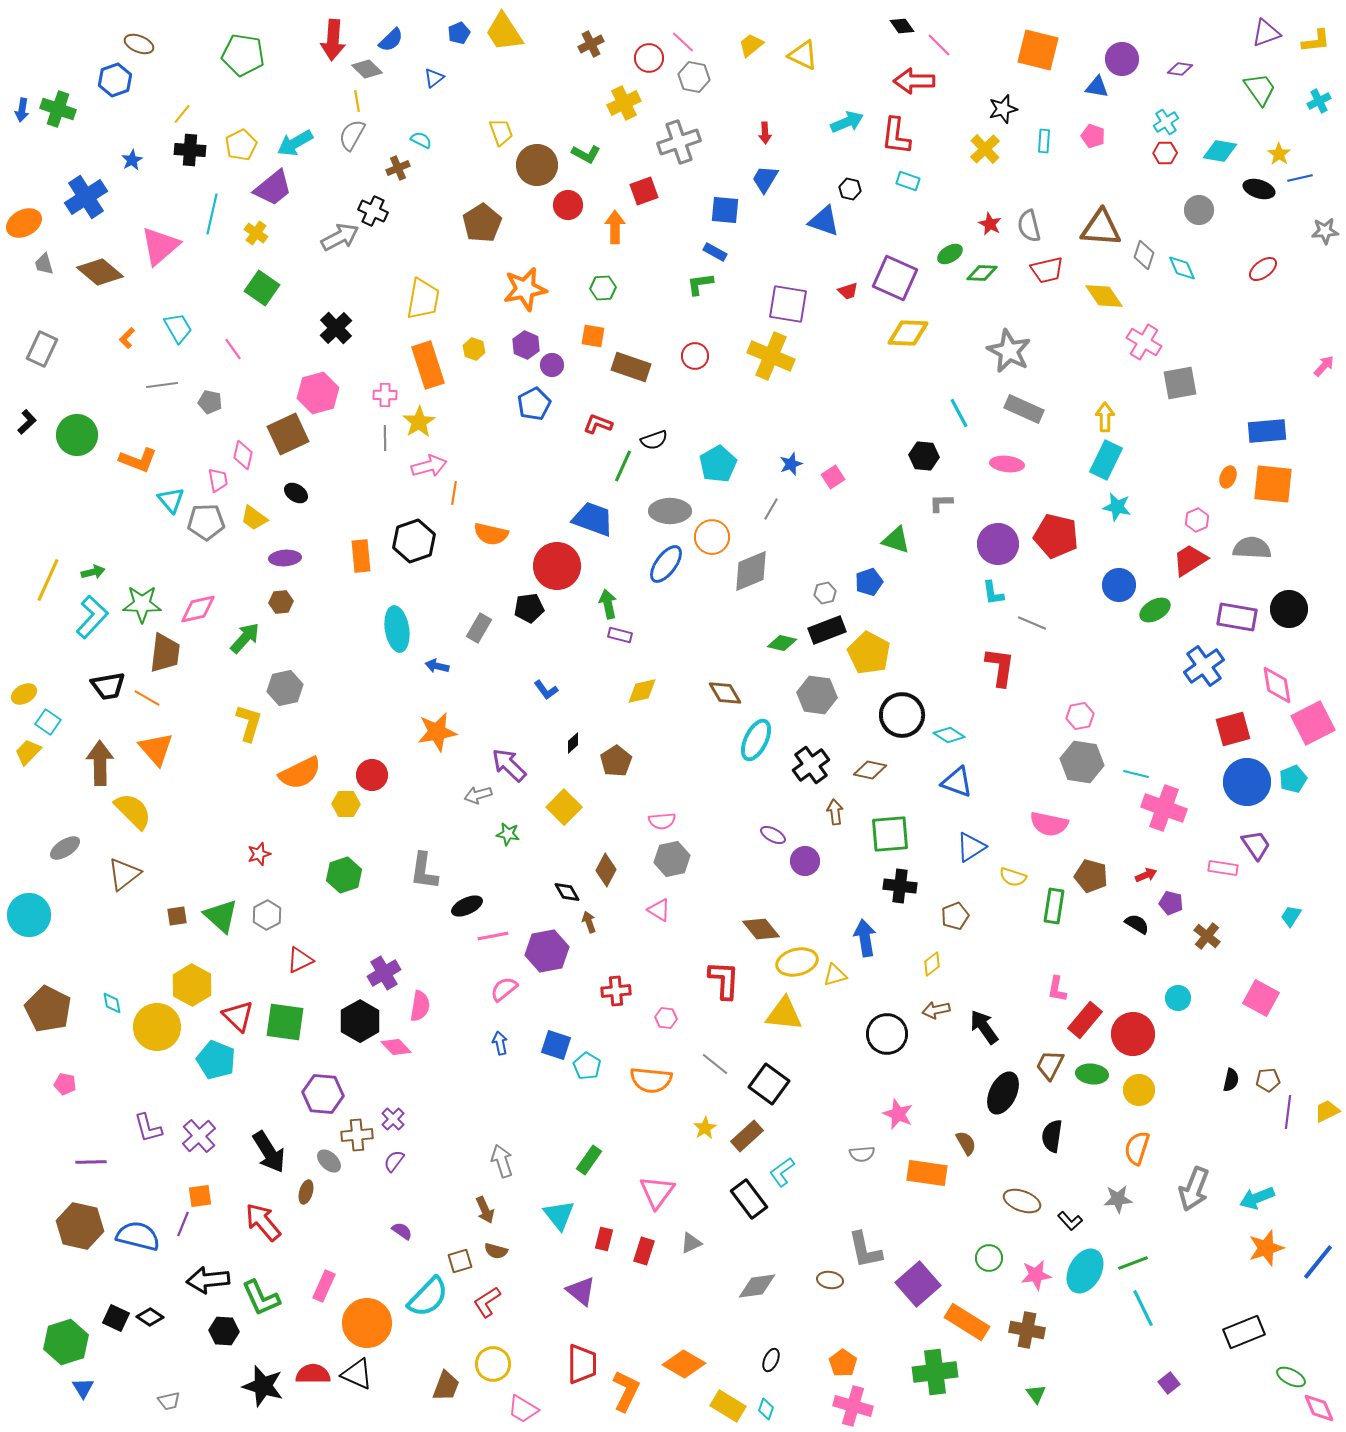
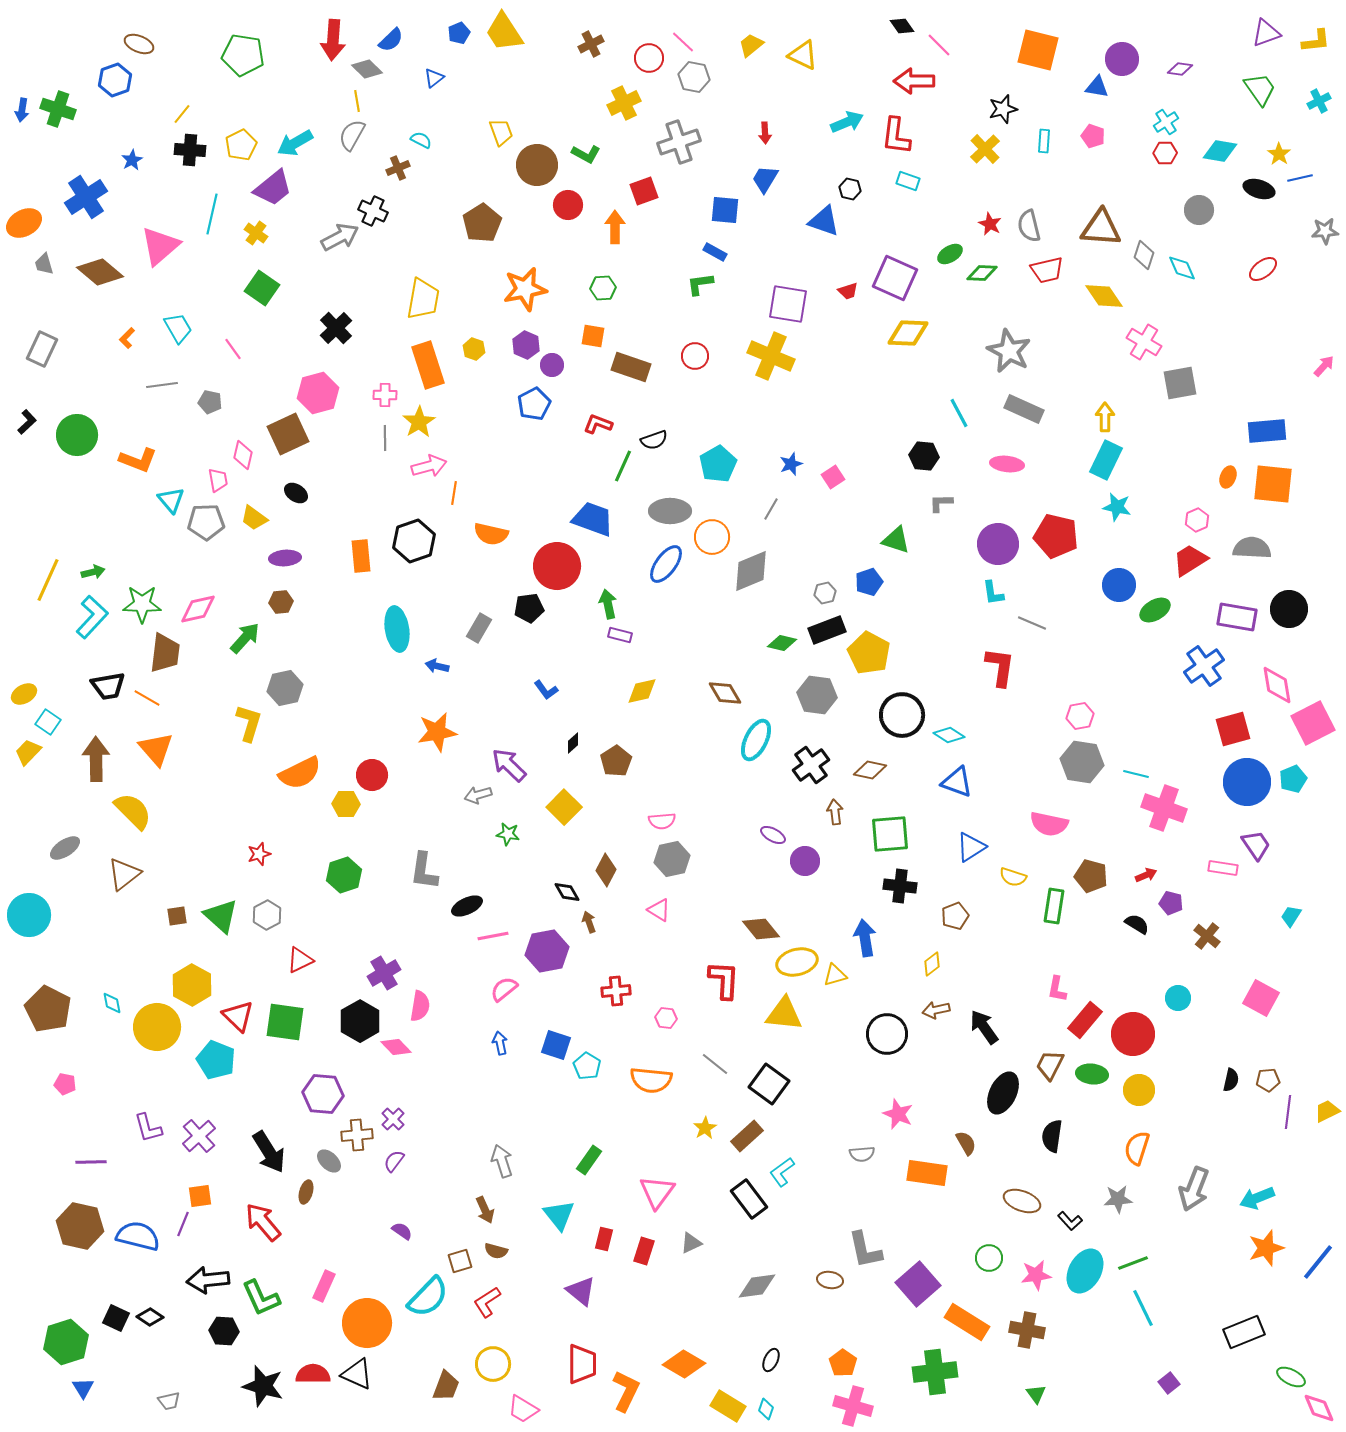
brown arrow at (100, 763): moved 4 px left, 4 px up
